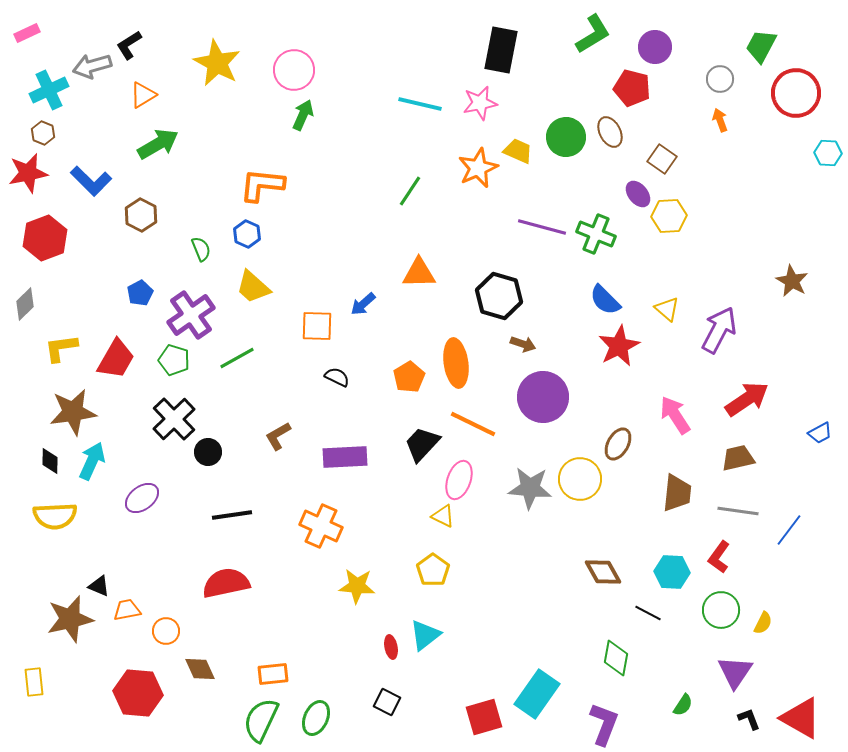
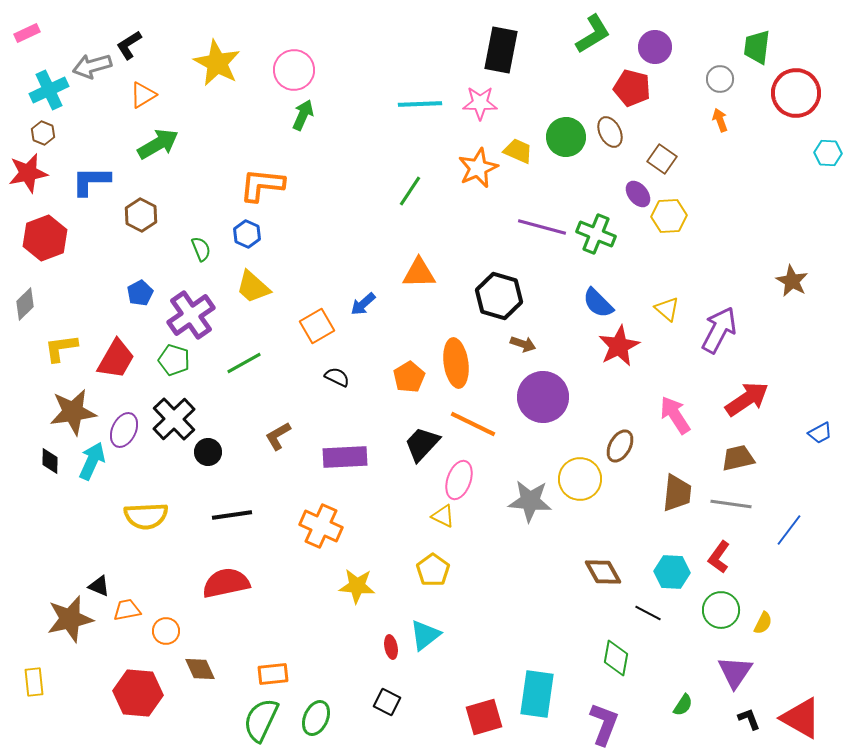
green trapezoid at (761, 46): moved 4 px left, 1 px down; rotated 21 degrees counterclockwise
pink star at (480, 103): rotated 12 degrees clockwise
cyan line at (420, 104): rotated 15 degrees counterclockwise
blue L-shape at (91, 181): rotated 135 degrees clockwise
blue semicircle at (605, 300): moved 7 px left, 3 px down
orange square at (317, 326): rotated 32 degrees counterclockwise
green line at (237, 358): moved 7 px right, 5 px down
brown ellipse at (618, 444): moved 2 px right, 2 px down
gray star at (530, 488): moved 13 px down
purple ellipse at (142, 498): moved 18 px left, 68 px up; rotated 28 degrees counterclockwise
gray line at (738, 511): moved 7 px left, 7 px up
yellow semicircle at (55, 516): moved 91 px right
cyan rectangle at (537, 694): rotated 27 degrees counterclockwise
